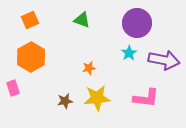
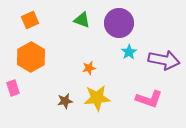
purple circle: moved 18 px left
cyan star: moved 1 px up
pink L-shape: moved 3 px right, 1 px down; rotated 12 degrees clockwise
